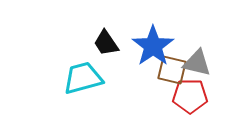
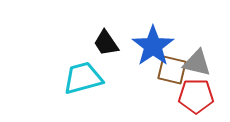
red pentagon: moved 6 px right
